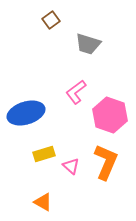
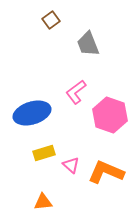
gray trapezoid: rotated 52 degrees clockwise
blue ellipse: moved 6 px right
yellow rectangle: moved 1 px up
orange L-shape: moved 10 px down; rotated 90 degrees counterclockwise
pink triangle: moved 1 px up
orange triangle: rotated 36 degrees counterclockwise
